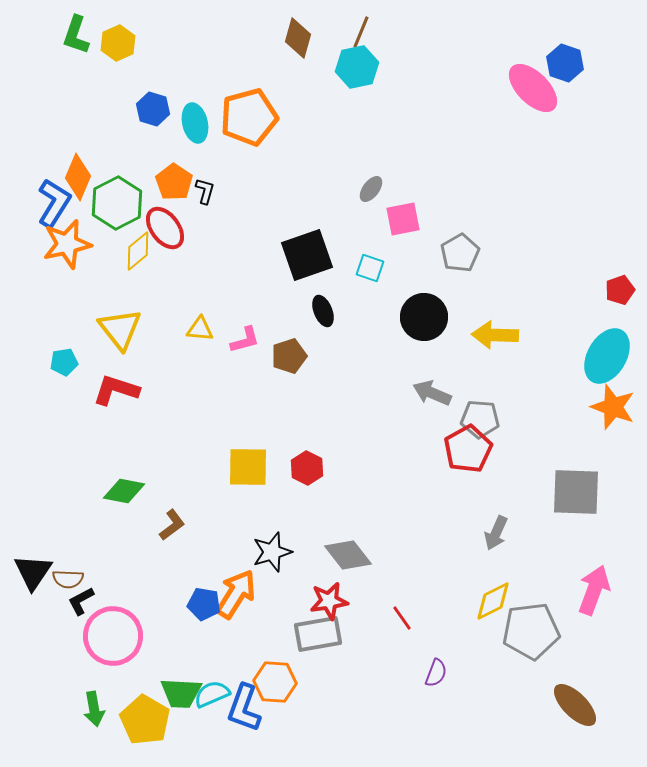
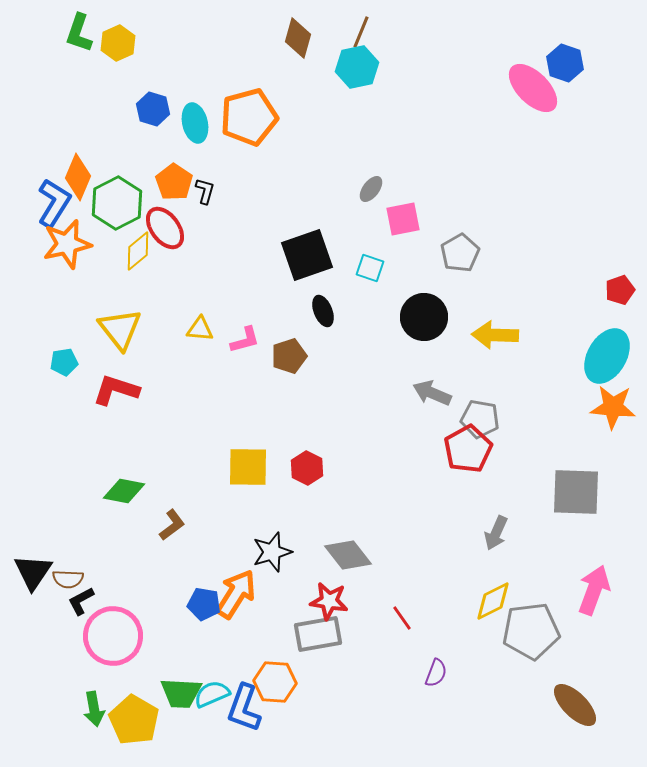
green L-shape at (76, 35): moved 3 px right, 2 px up
orange star at (613, 407): rotated 15 degrees counterclockwise
gray pentagon at (480, 419): rotated 6 degrees clockwise
red star at (329, 601): rotated 18 degrees clockwise
yellow pentagon at (145, 720): moved 11 px left
